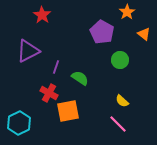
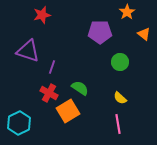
red star: rotated 24 degrees clockwise
purple pentagon: moved 2 px left; rotated 30 degrees counterclockwise
purple triangle: rotated 45 degrees clockwise
green circle: moved 2 px down
purple line: moved 4 px left
green semicircle: moved 10 px down
yellow semicircle: moved 2 px left, 3 px up
orange square: rotated 20 degrees counterclockwise
pink line: rotated 36 degrees clockwise
